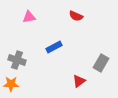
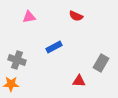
red triangle: rotated 40 degrees clockwise
